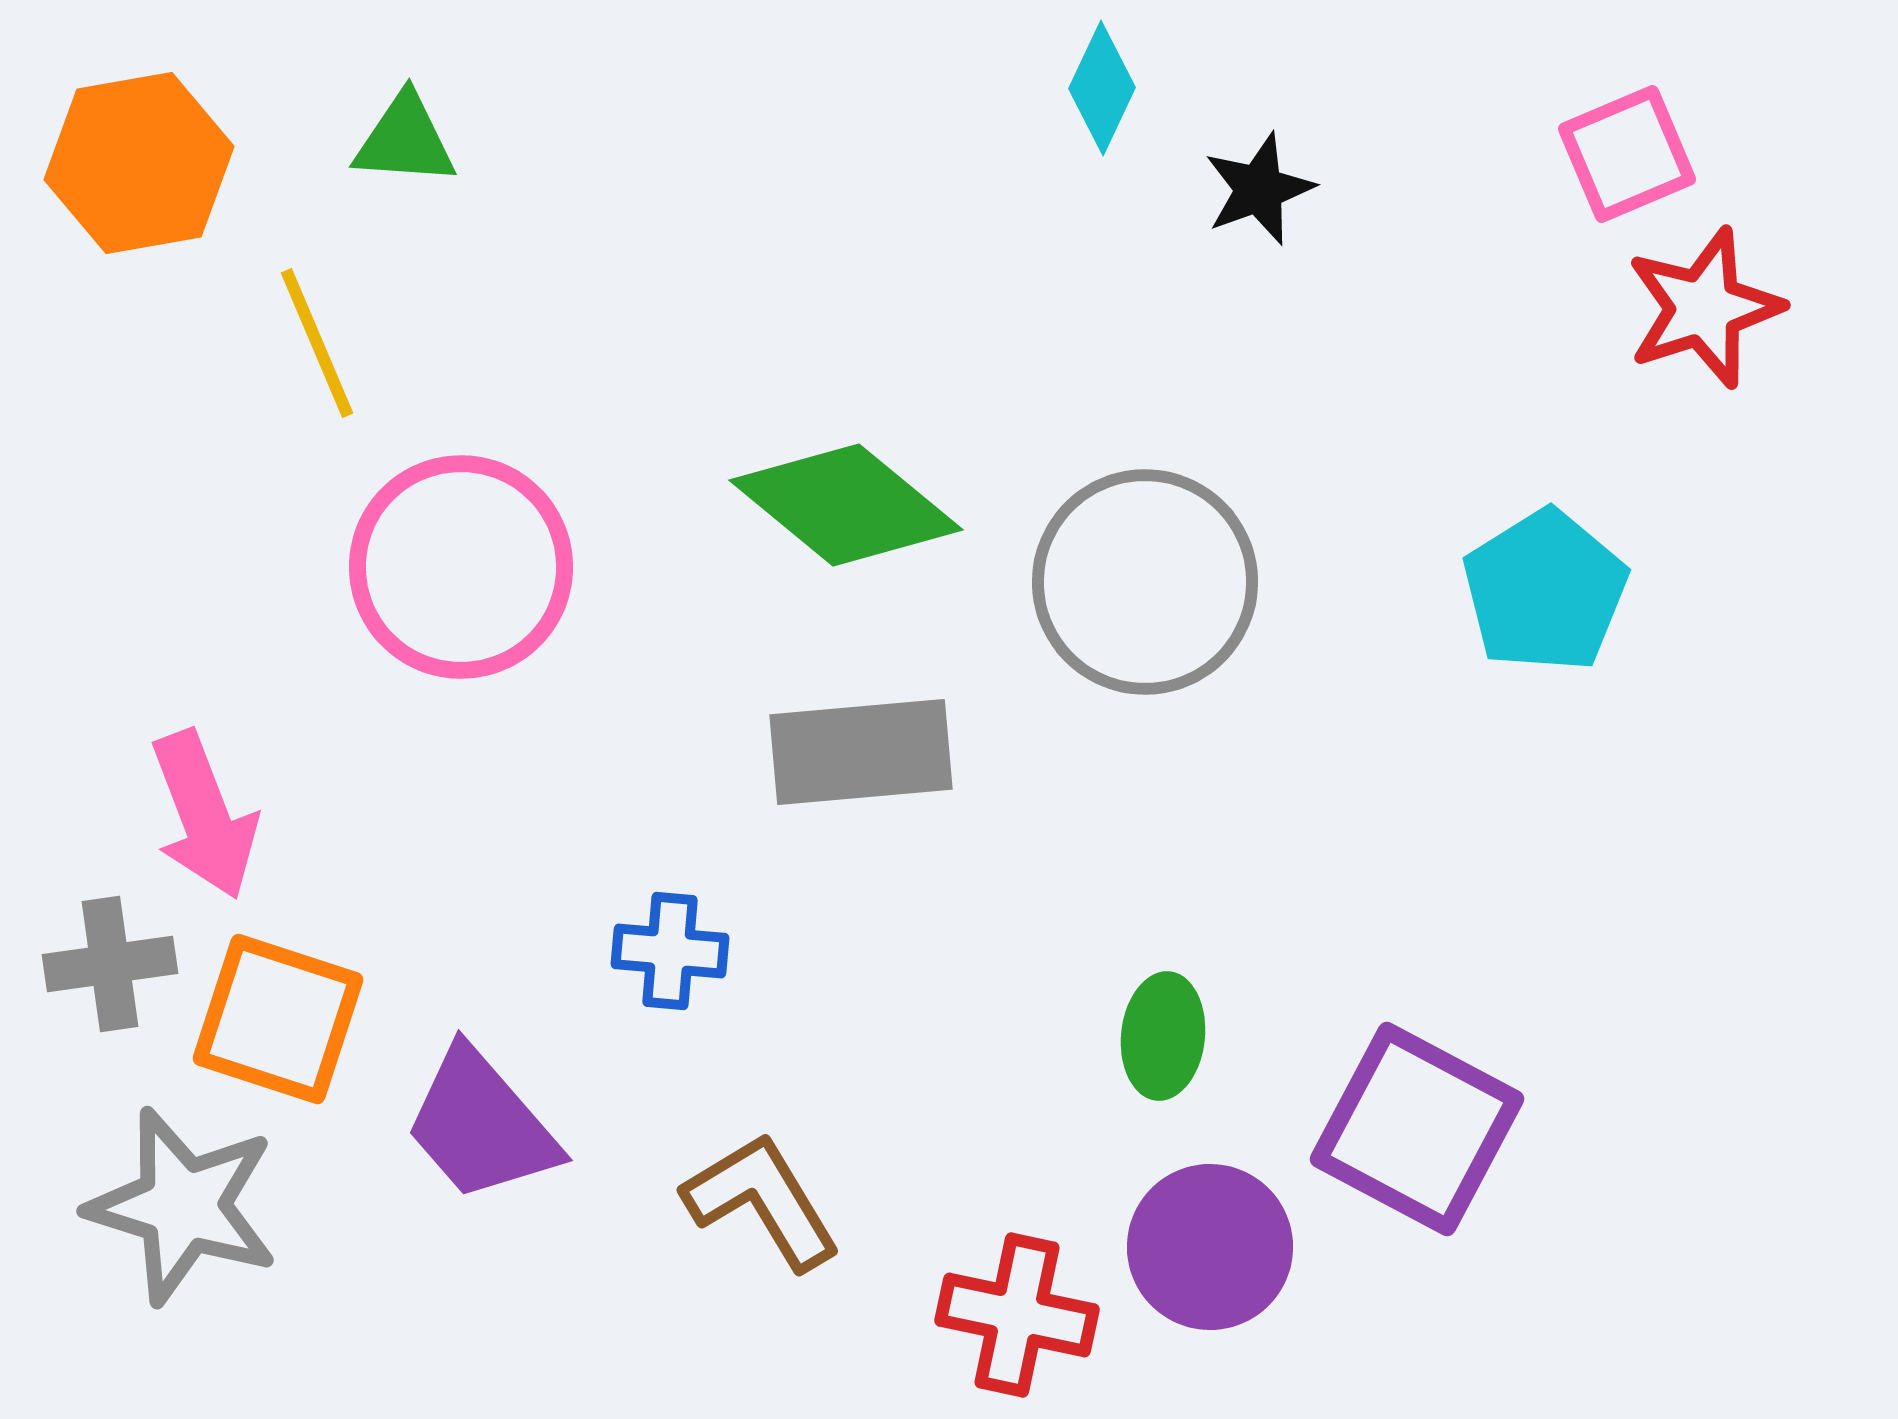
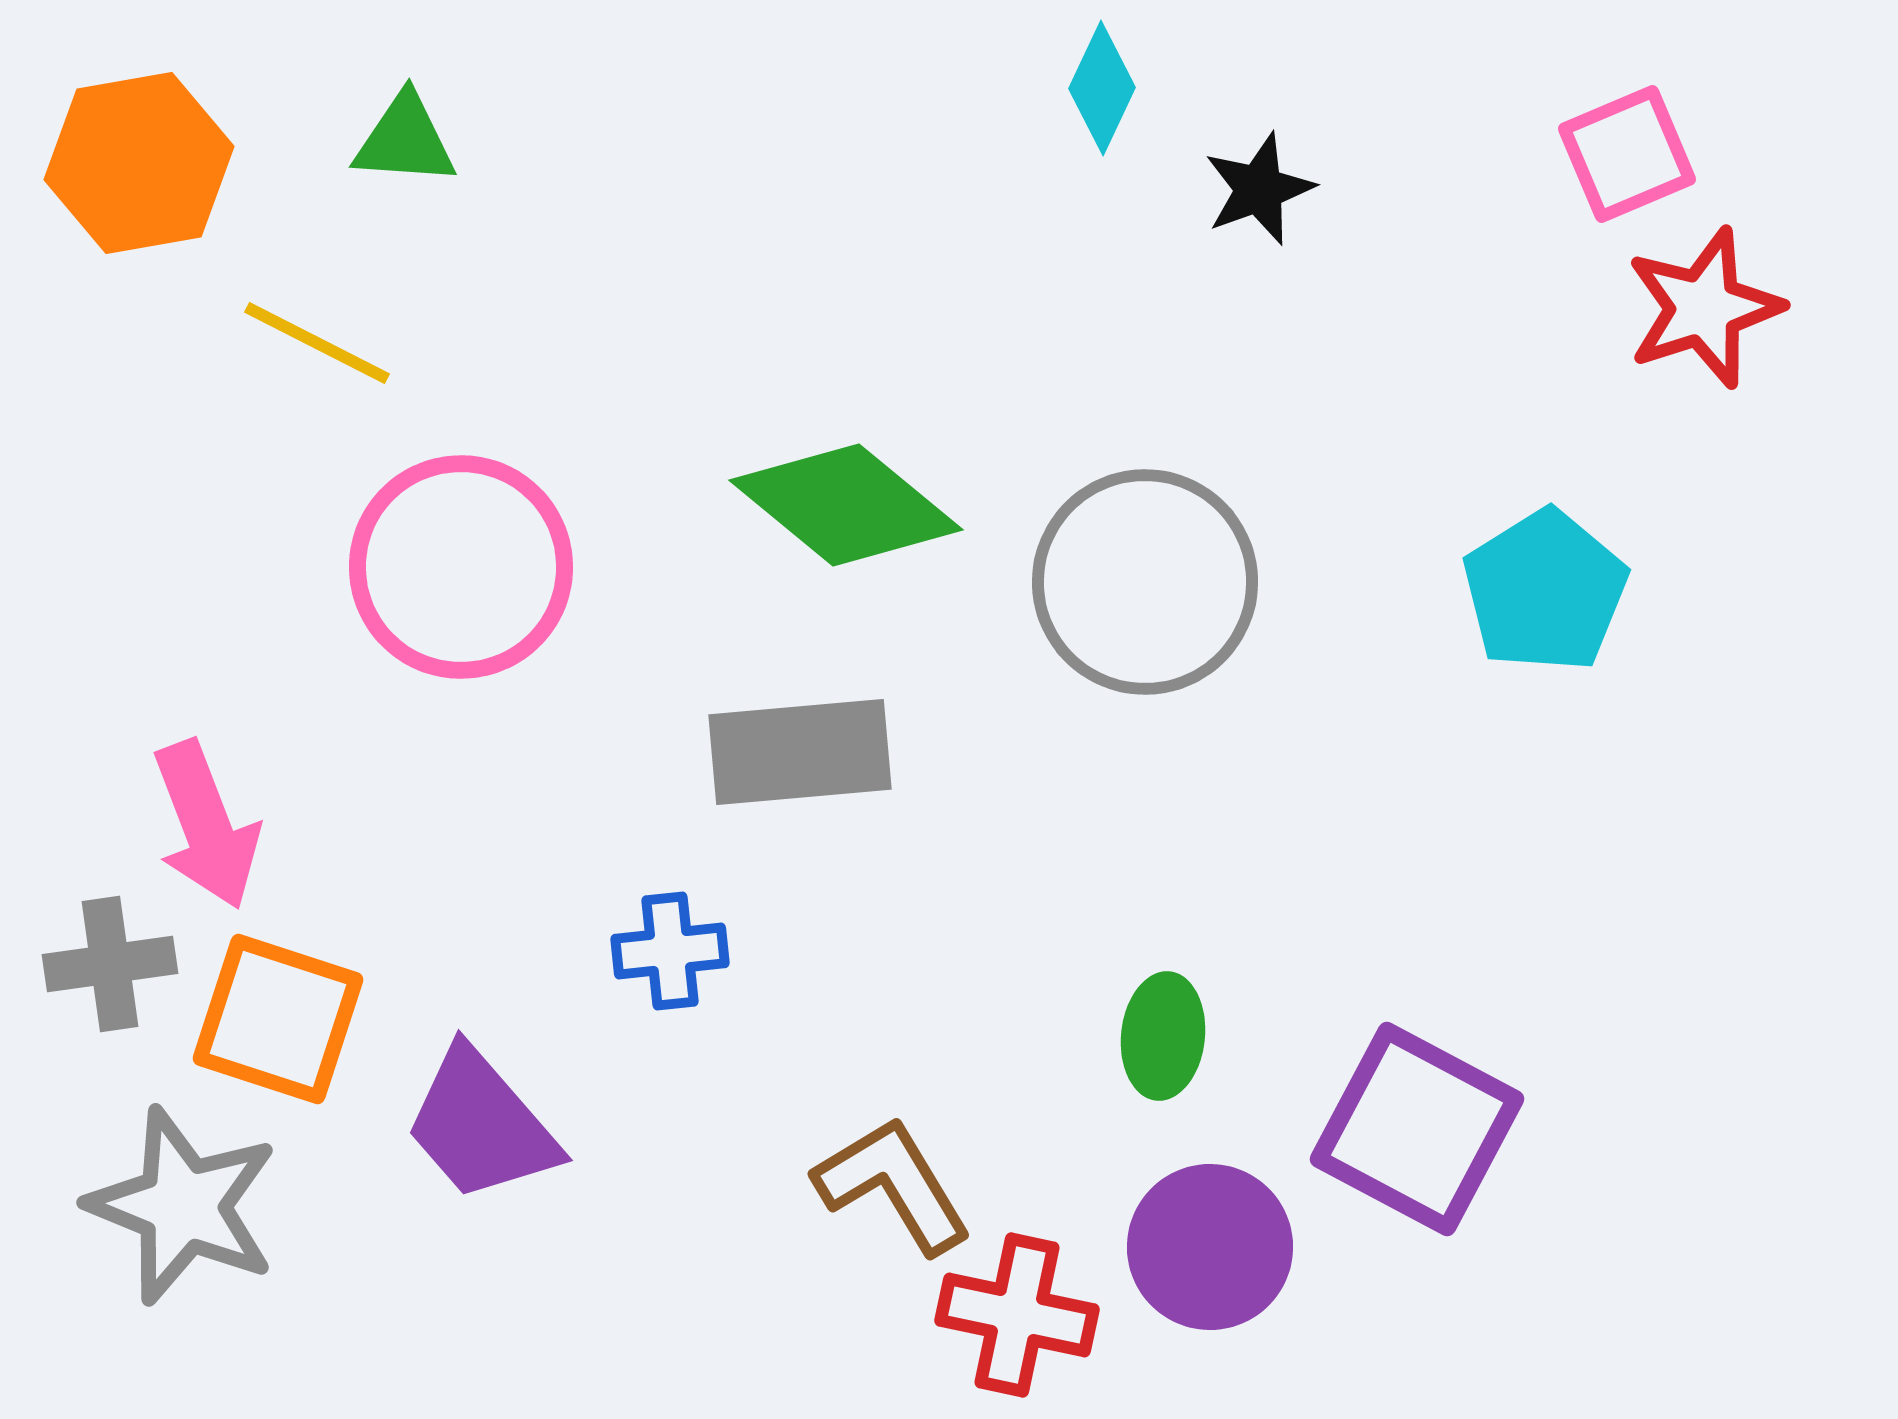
yellow line: rotated 40 degrees counterclockwise
gray rectangle: moved 61 px left
pink arrow: moved 2 px right, 10 px down
blue cross: rotated 11 degrees counterclockwise
brown L-shape: moved 131 px right, 16 px up
gray star: rotated 5 degrees clockwise
